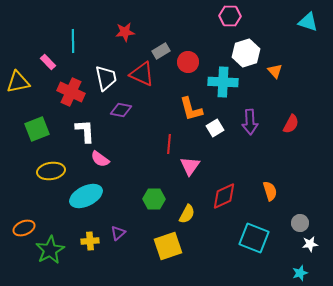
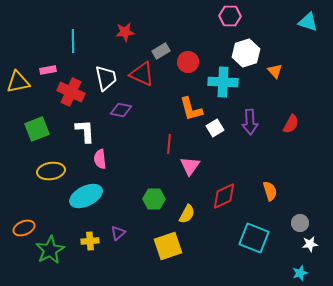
pink rectangle: moved 8 px down; rotated 56 degrees counterclockwise
pink semicircle: rotated 48 degrees clockwise
